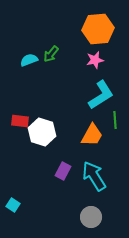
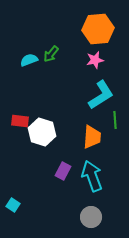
orange trapezoid: moved 2 px down; rotated 25 degrees counterclockwise
cyan arrow: moved 2 px left; rotated 12 degrees clockwise
